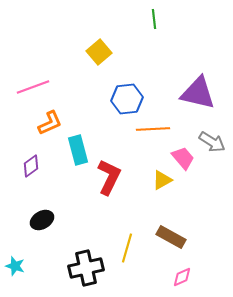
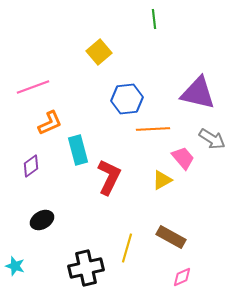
gray arrow: moved 3 px up
